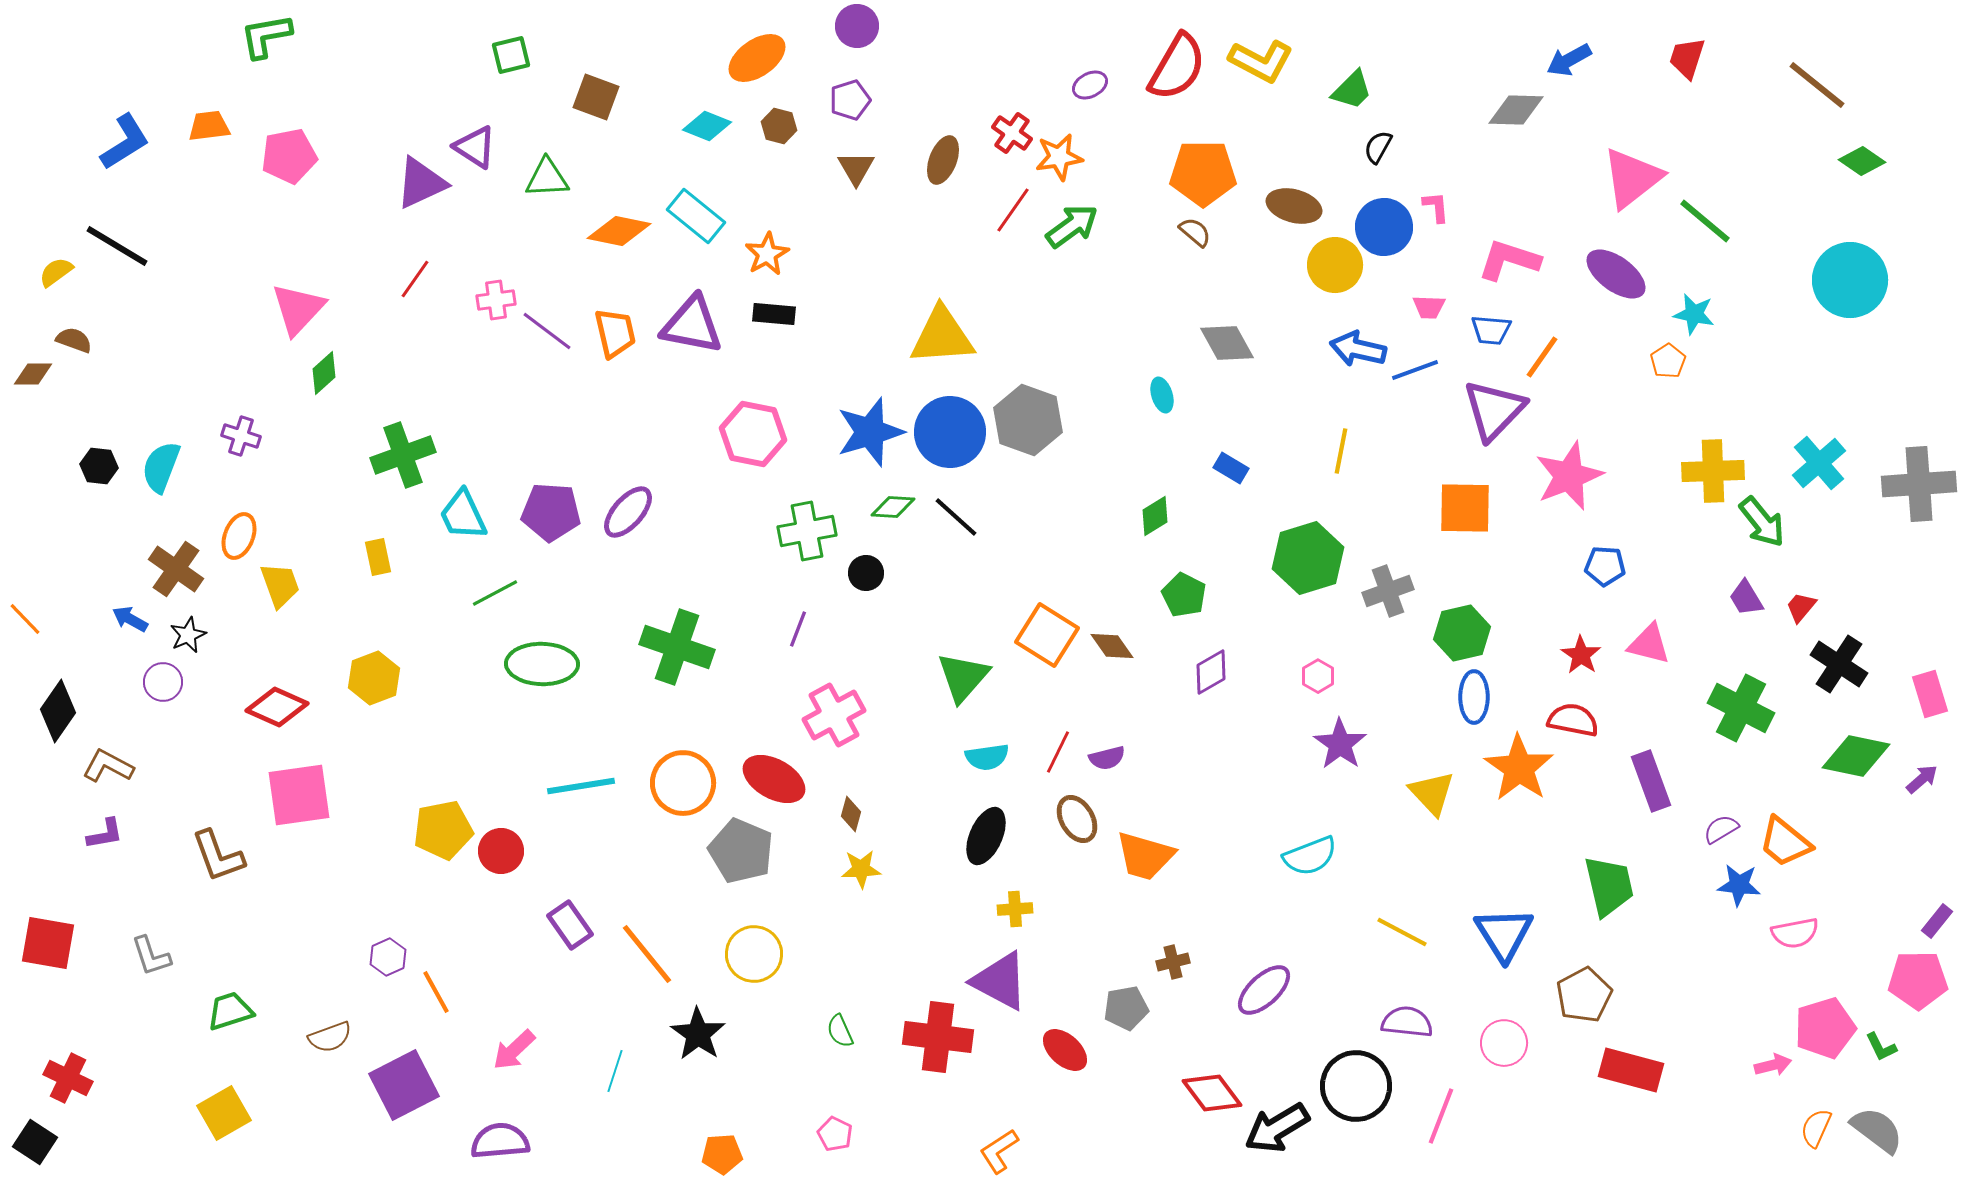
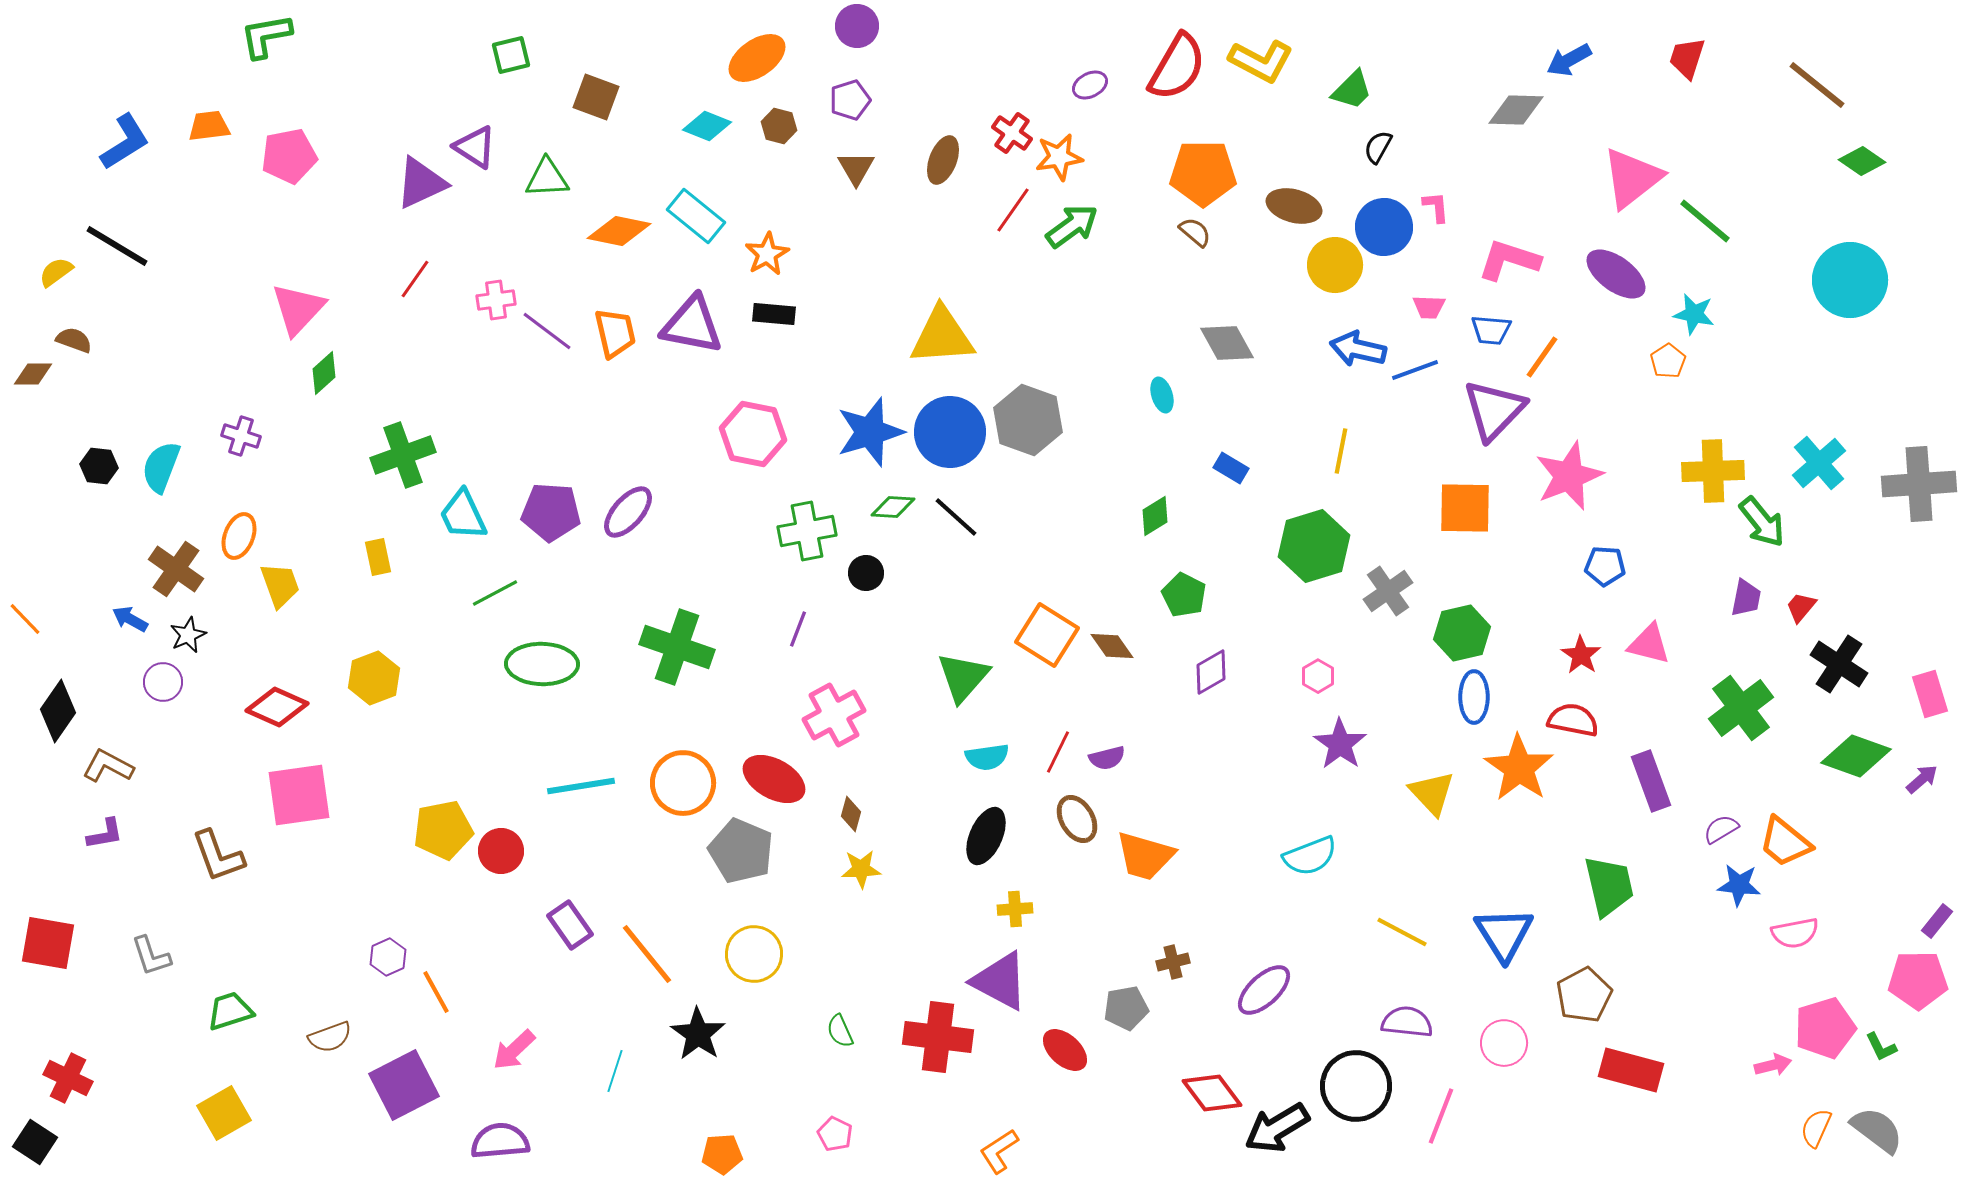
green hexagon at (1308, 558): moved 6 px right, 12 px up
gray cross at (1388, 591): rotated 15 degrees counterclockwise
purple trapezoid at (1746, 598): rotated 138 degrees counterclockwise
green cross at (1741, 708): rotated 26 degrees clockwise
green diamond at (1856, 756): rotated 8 degrees clockwise
